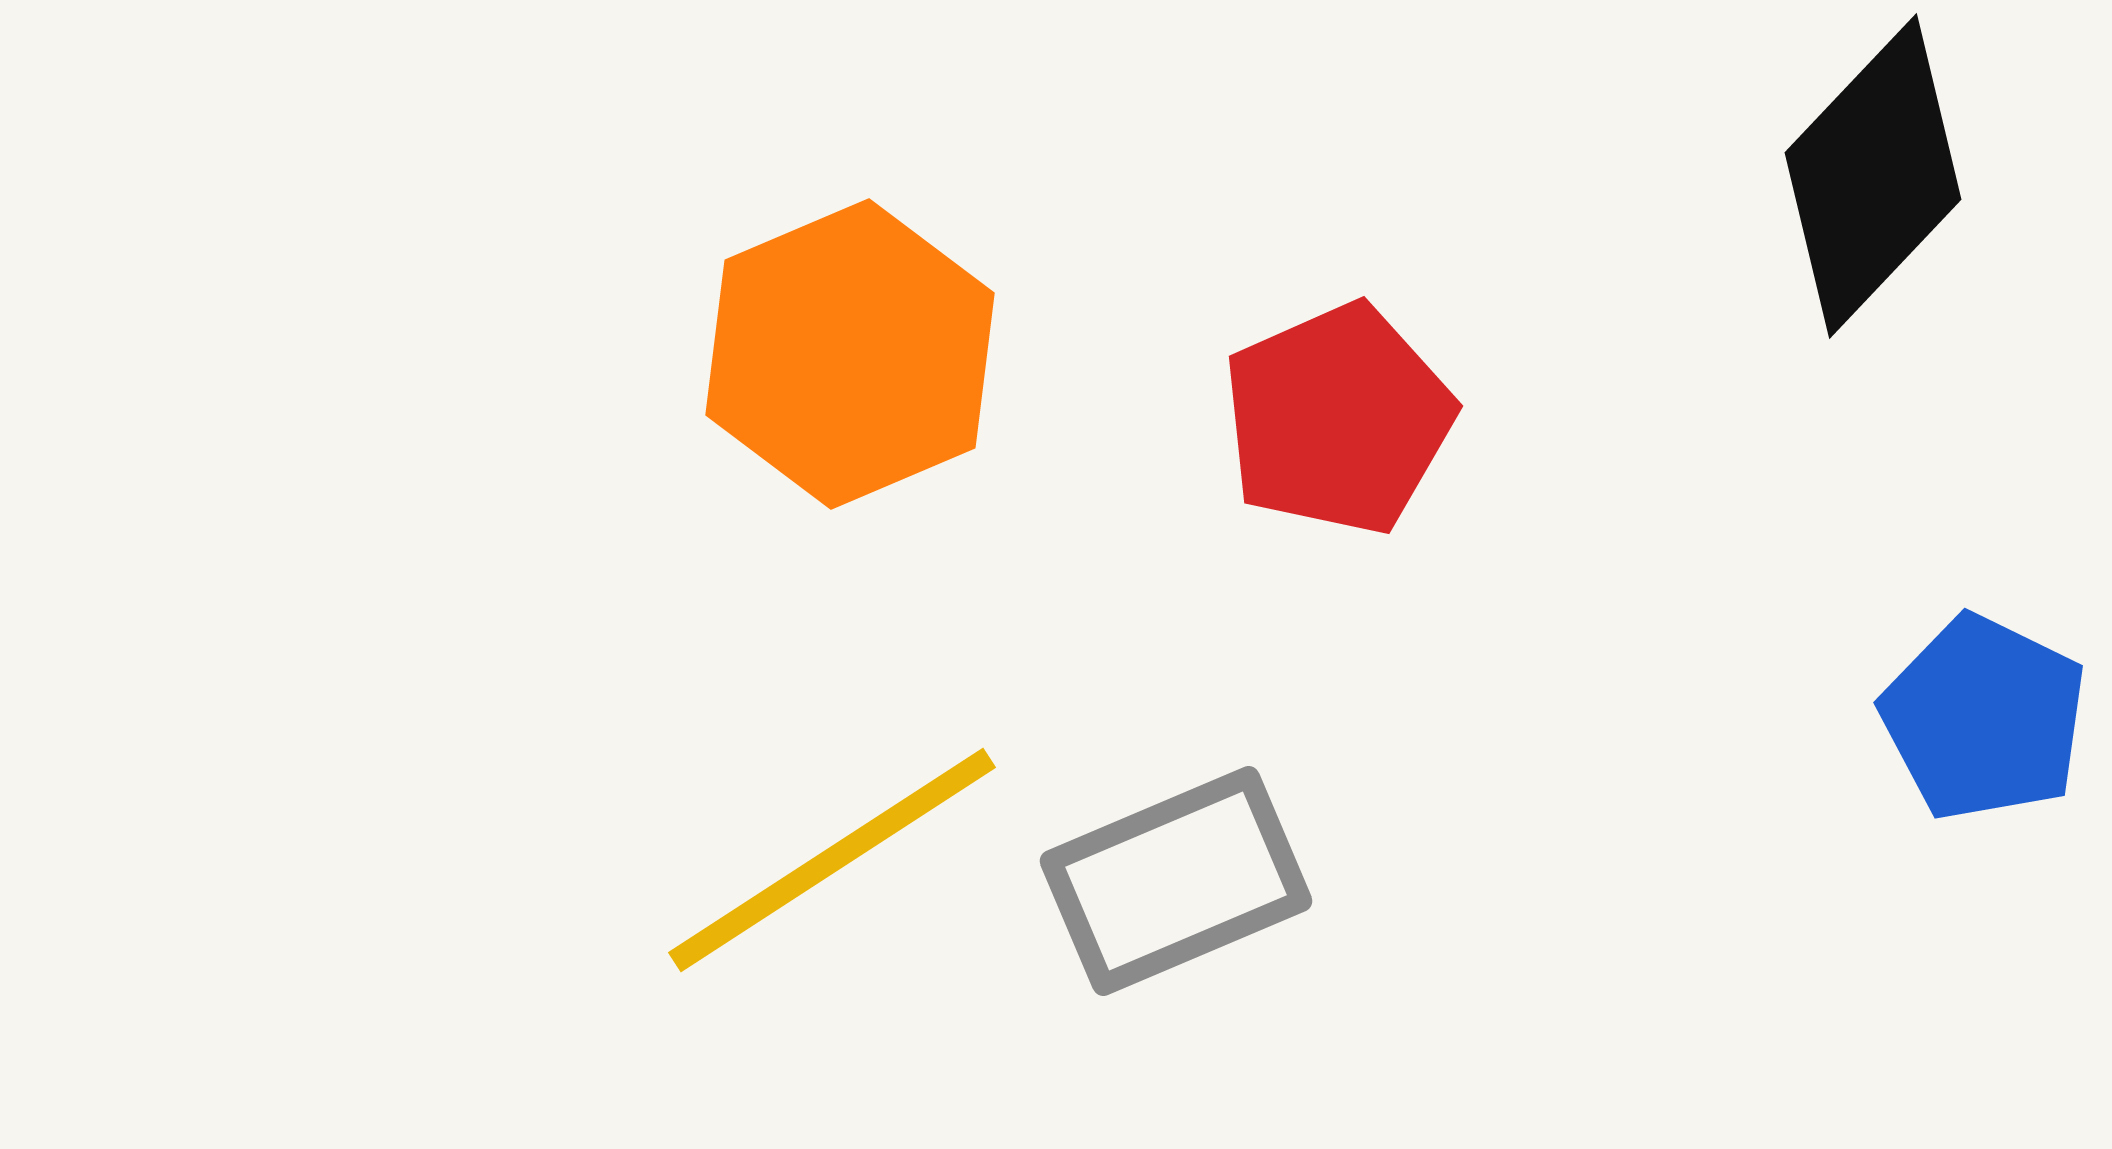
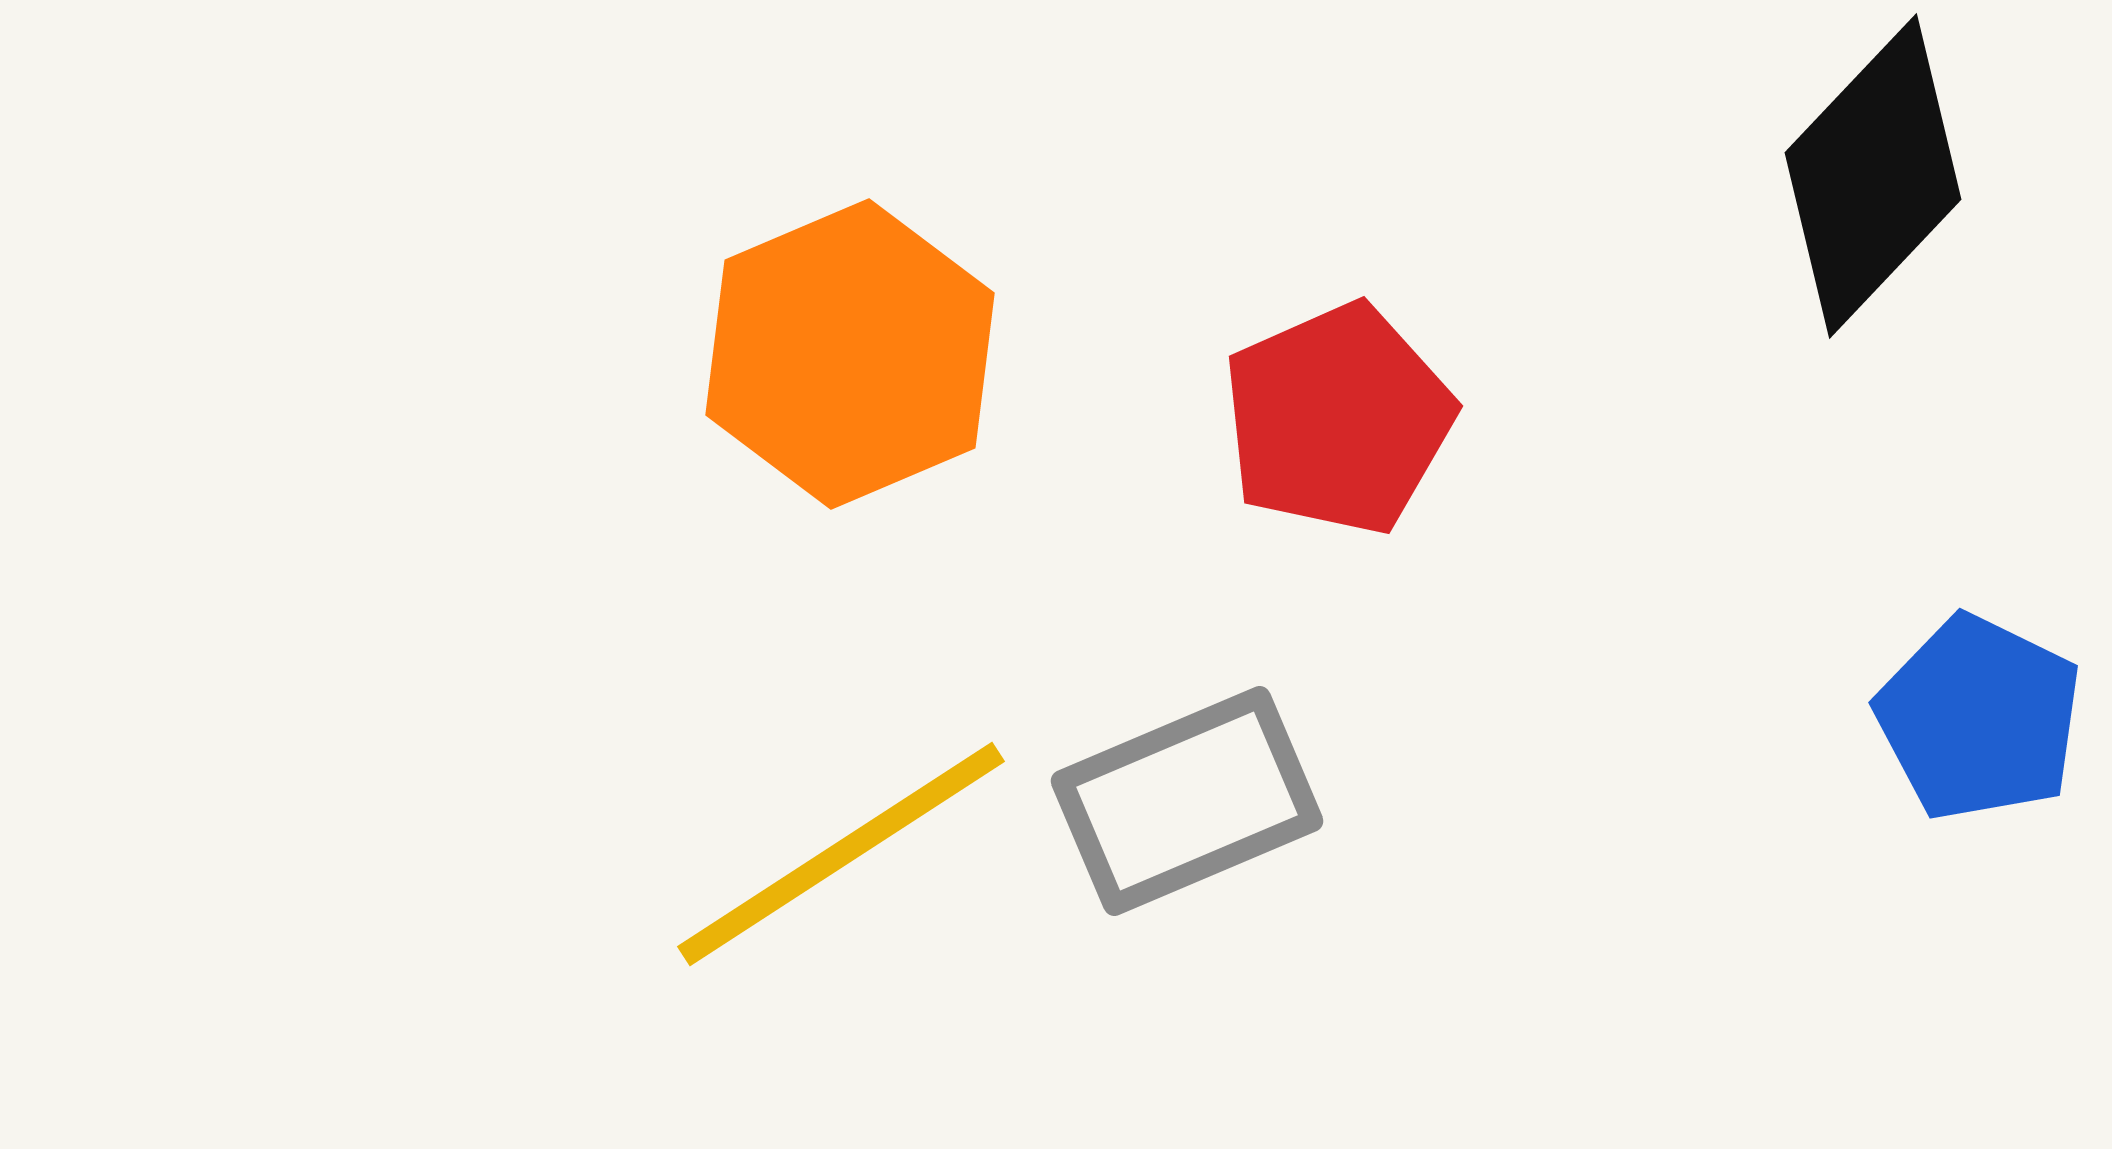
blue pentagon: moved 5 px left
yellow line: moved 9 px right, 6 px up
gray rectangle: moved 11 px right, 80 px up
